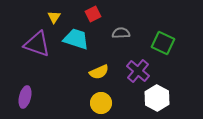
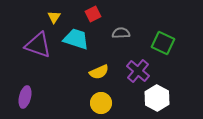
purple triangle: moved 1 px right, 1 px down
